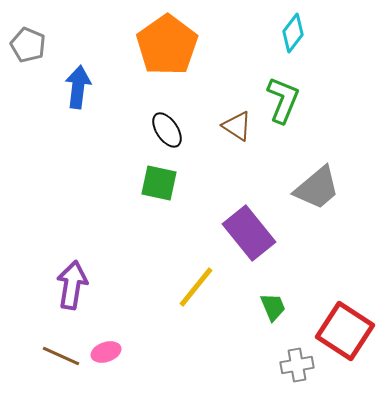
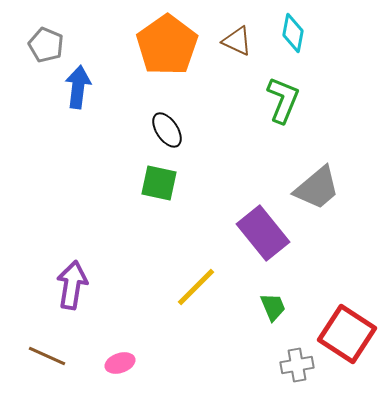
cyan diamond: rotated 27 degrees counterclockwise
gray pentagon: moved 18 px right
brown triangle: moved 85 px up; rotated 8 degrees counterclockwise
purple rectangle: moved 14 px right
yellow line: rotated 6 degrees clockwise
red square: moved 2 px right, 3 px down
pink ellipse: moved 14 px right, 11 px down
brown line: moved 14 px left
